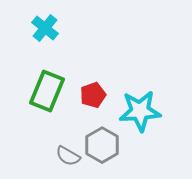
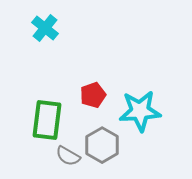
green rectangle: moved 29 px down; rotated 15 degrees counterclockwise
